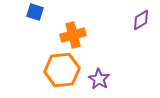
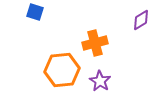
orange cross: moved 22 px right, 8 px down
purple star: moved 1 px right, 2 px down
